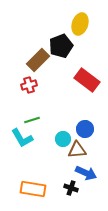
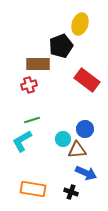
brown rectangle: moved 4 px down; rotated 45 degrees clockwise
cyan L-shape: moved 3 px down; rotated 90 degrees clockwise
black cross: moved 4 px down
